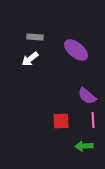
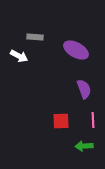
purple ellipse: rotated 10 degrees counterclockwise
white arrow: moved 11 px left, 3 px up; rotated 114 degrees counterclockwise
purple semicircle: moved 3 px left, 7 px up; rotated 150 degrees counterclockwise
